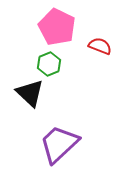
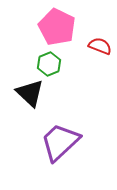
purple trapezoid: moved 1 px right, 2 px up
